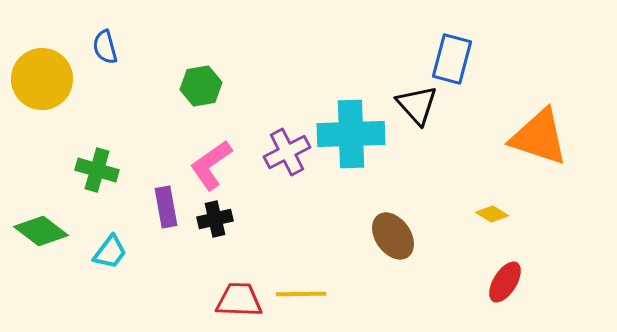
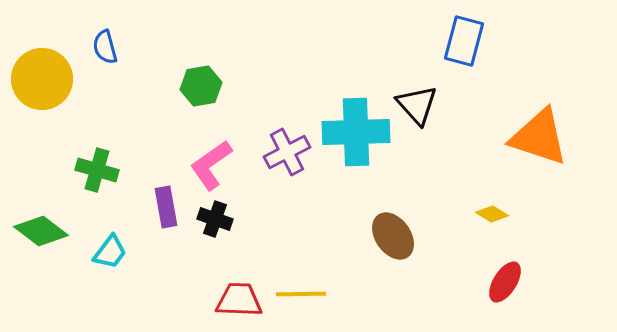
blue rectangle: moved 12 px right, 18 px up
cyan cross: moved 5 px right, 2 px up
black cross: rotated 32 degrees clockwise
